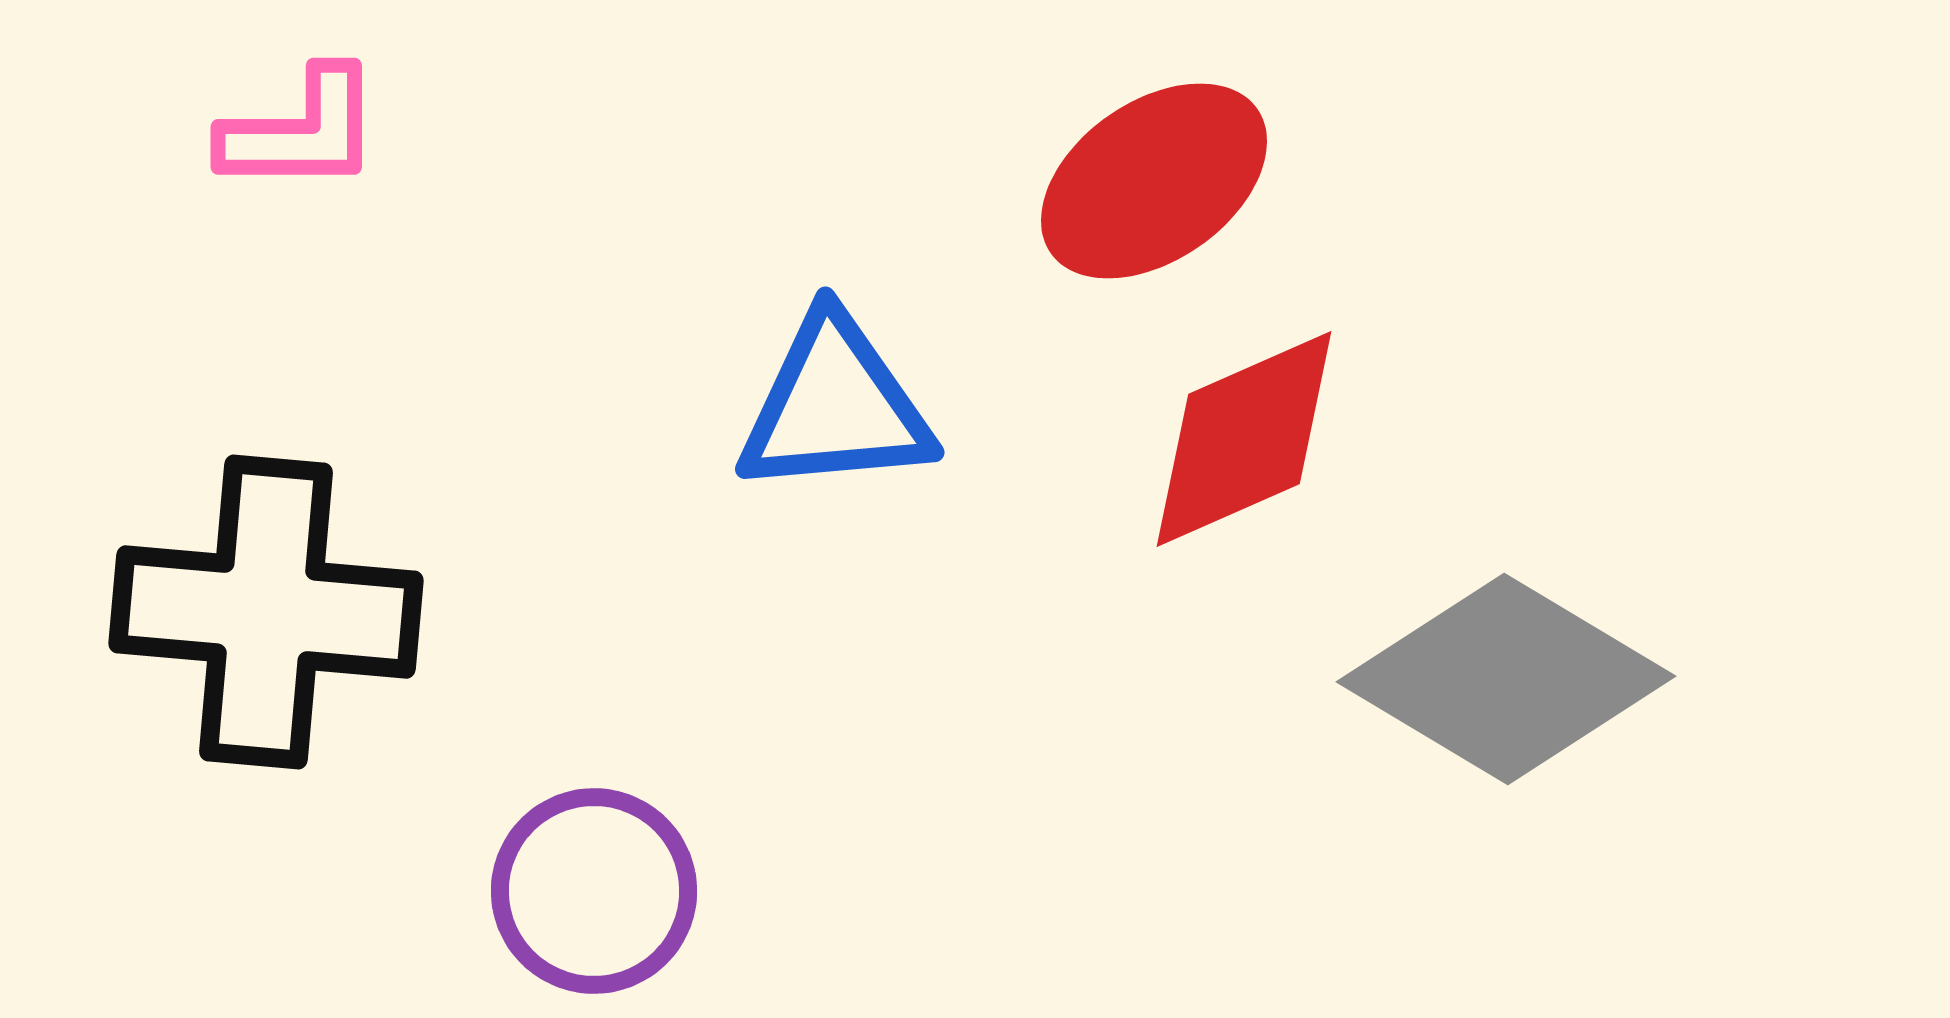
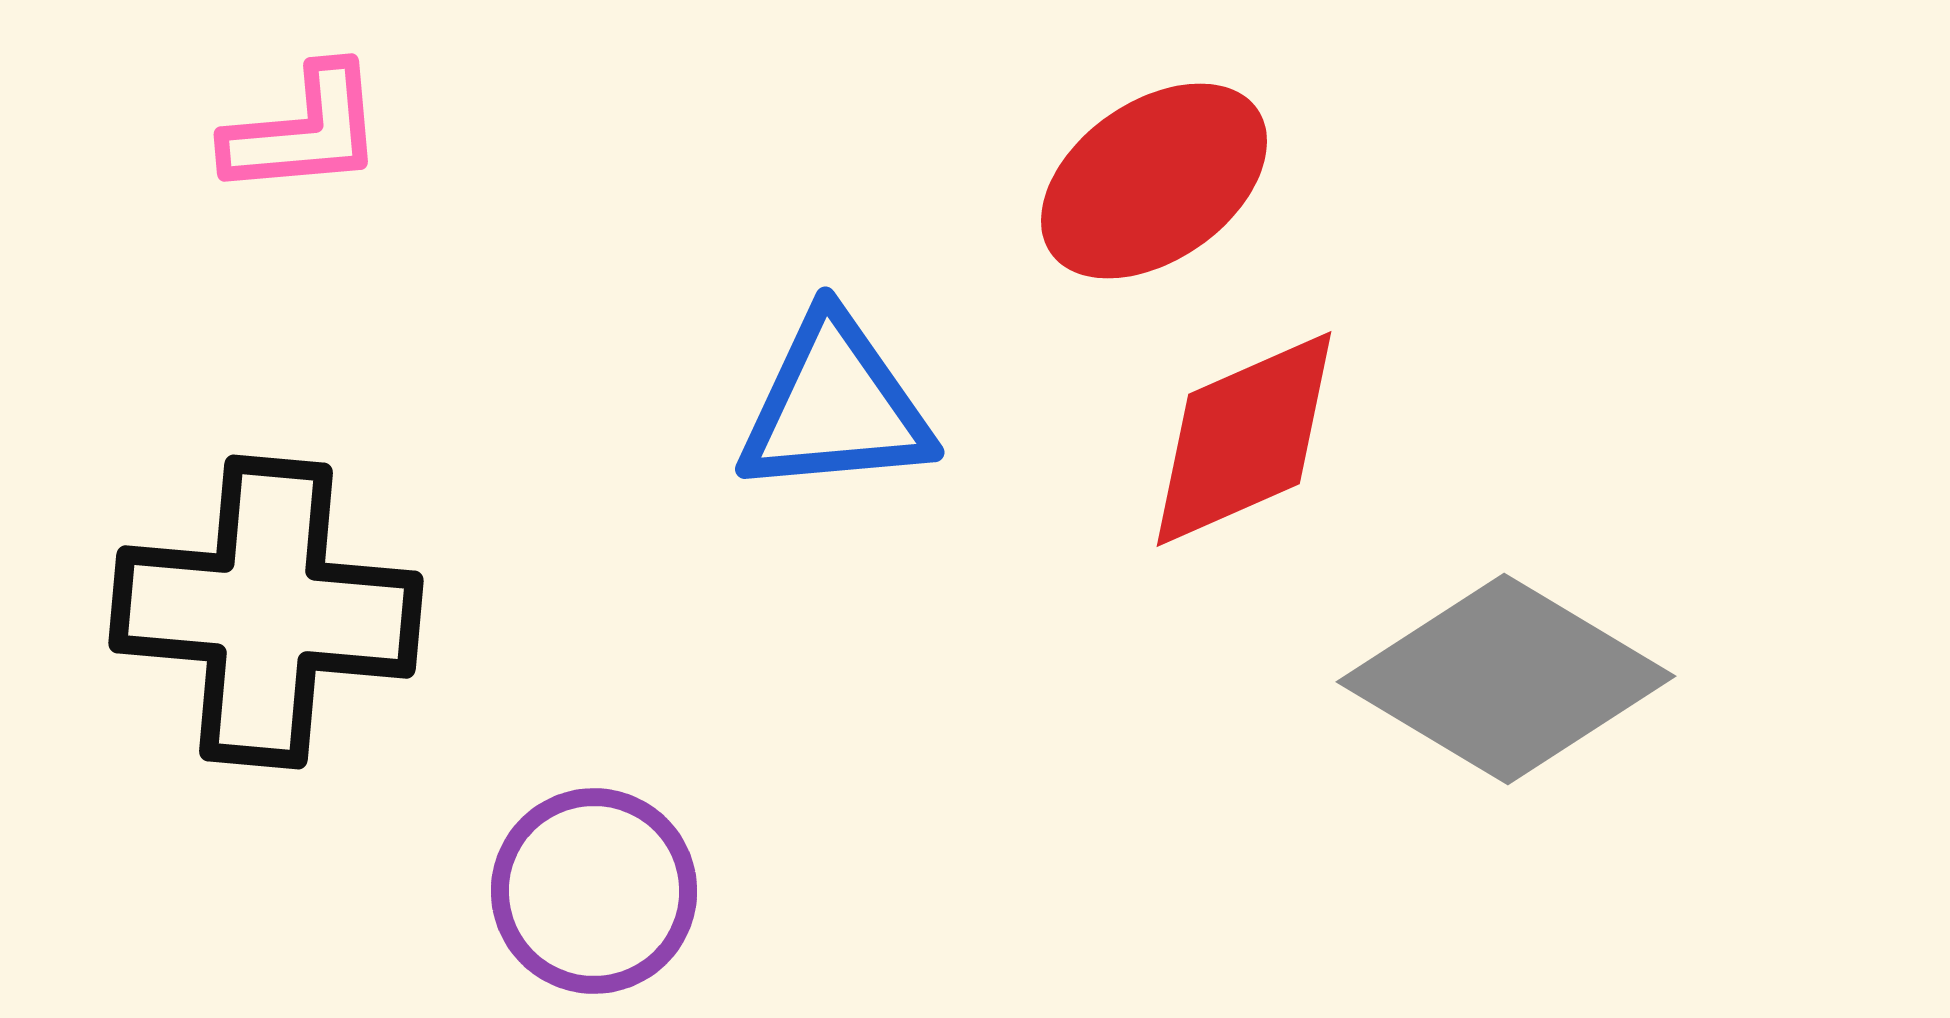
pink L-shape: moved 3 px right; rotated 5 degrees counterclockwise
